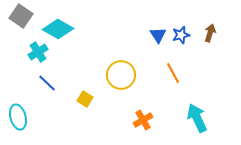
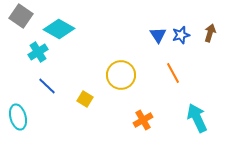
cyan diamond: moved 1 px right
blue line: moved 3 px down
